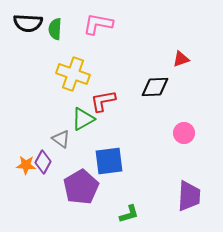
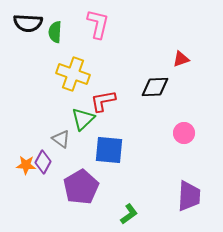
pink L-shape: rotated 92 degrees clockwise
green semicircle: moved 3 px down
green triangle: rotated 15 degrees counterclockwise
blue square: moved 11 px up; rotated 12 degrees clockwise
green L-shape: rotated 20 degrees counterclockwise
